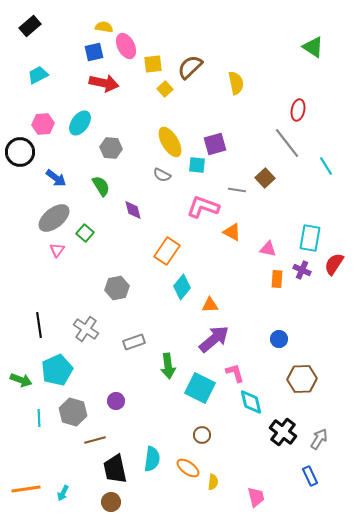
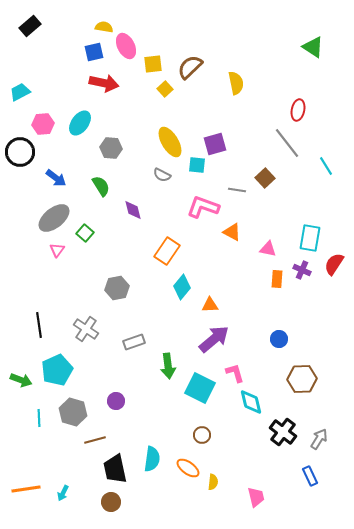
cyan trapezoid at (38, 75): moved 18 px left, 17 px down
